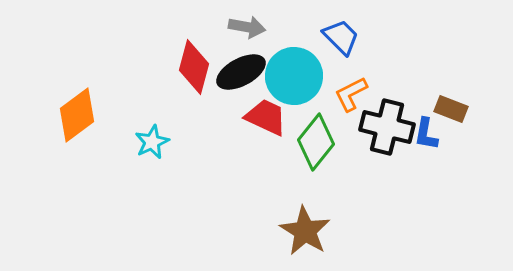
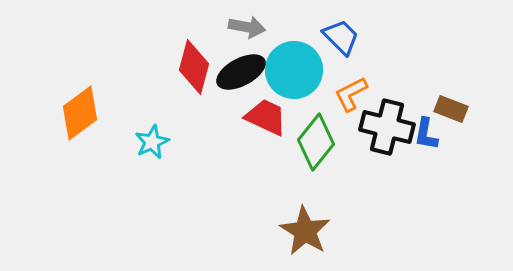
cyan circle: moved 6 px up
orange diamond: moved 3 px right, 2 px up
